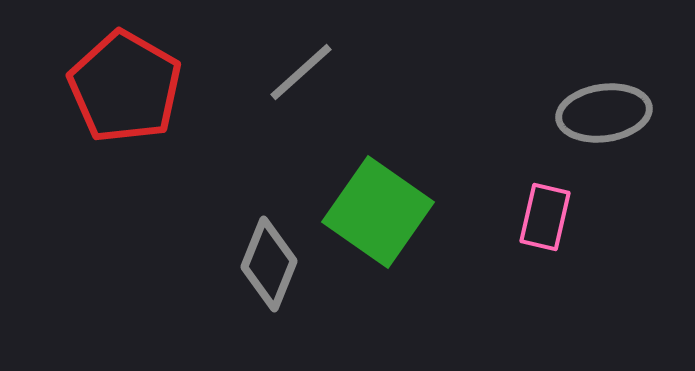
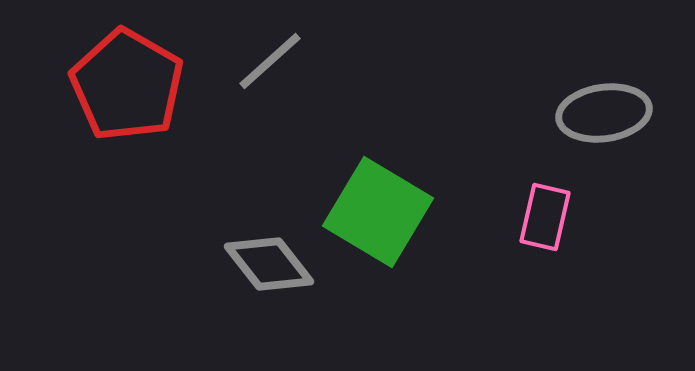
gray line: moved 31 px left, 11 px up
red pentagon: moved 2 px right, 2 px up
green square: rotated 4 degrees counterclockwise
gray diamond: rotated 60 degrees counterclockwise
